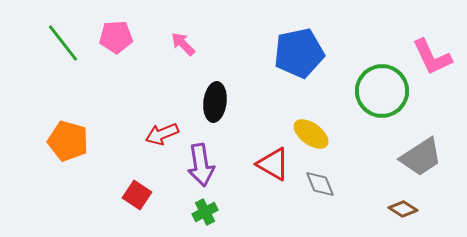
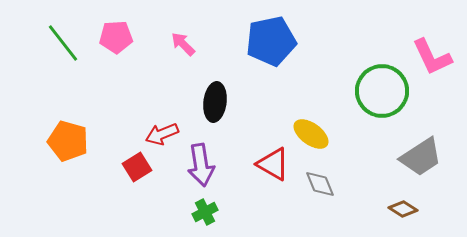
blue pentagon: moved 28 px left, 12 px up
red square: moved 28 px up; rotated 24 degrees clockwise
